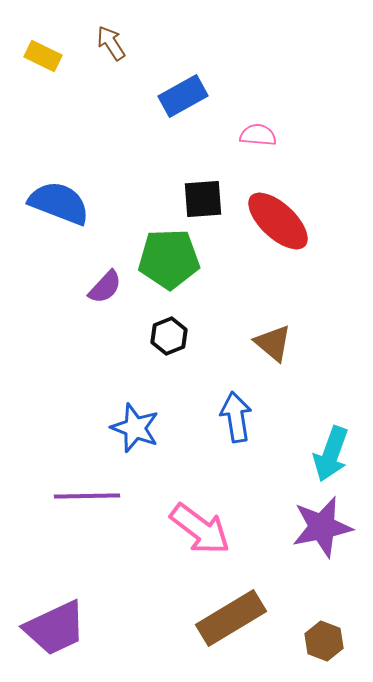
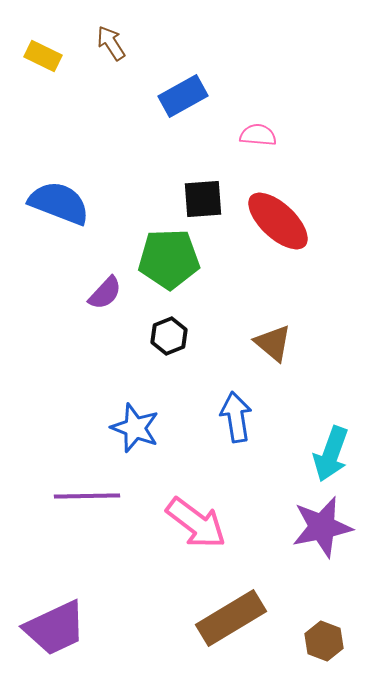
purple semicircle: moved 6 px down
pink arrow: moved 4 px left, 6 px up
